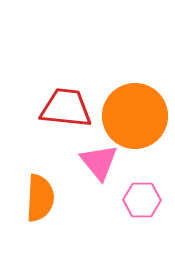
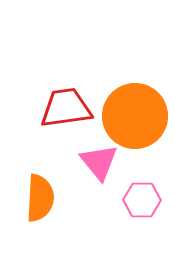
red trapezoid: rotated 14 degrees counterclockwise
